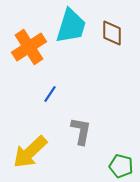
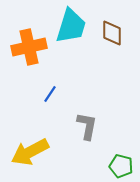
orange cross: rotated 20 degrees clockwise
gray L-shape: moved 6 px right, 5 px up
yellow arrow: rotated 15 degrees clockwise
